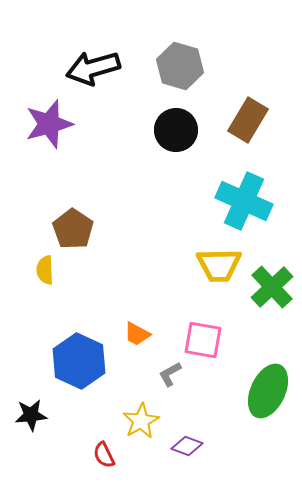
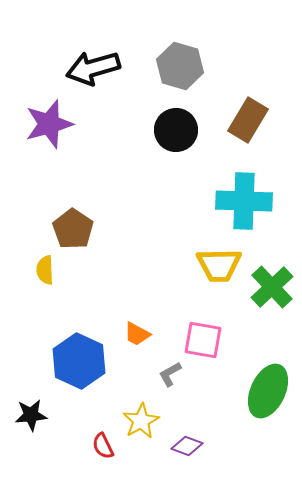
cyan cross: rotated 22 degrees counterclockwise
red semicircle: moved 1 px left, 9 px up
